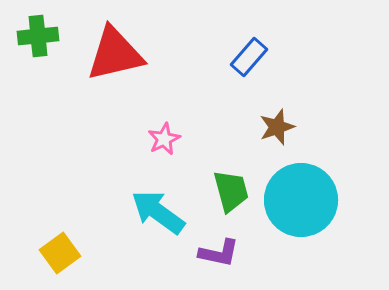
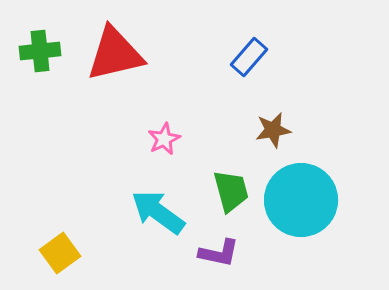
green cross: moved 2 px right, 15 px down
brown star: moved 4 px left, 3 px down; rotated 9 degrees clockwise
